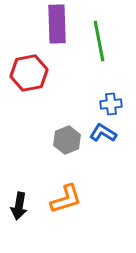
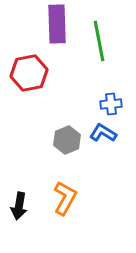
orange L-shape: moved 1 px left, 1 px up; rotated 44 degrees counterclockwise
